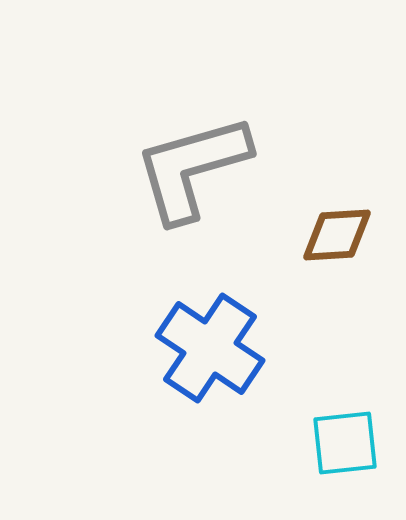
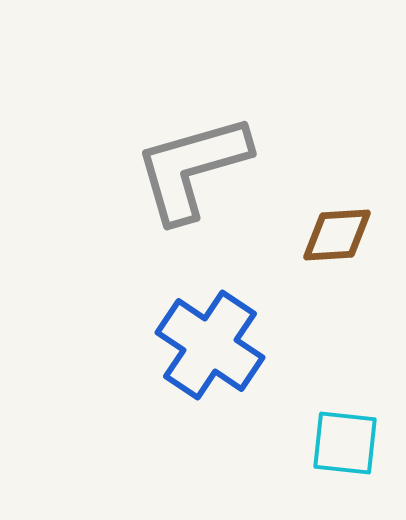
blue cross: moved 3 px up
cyan square: rotated 12 degrees clockwise
